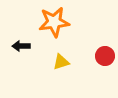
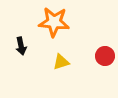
orange star: rotated 12 degrees clockwise
black arrow: rotated 102 degrees counterclockwise
